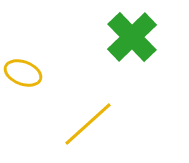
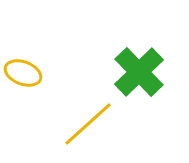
green cross: moved 7 px right, 35 px down
